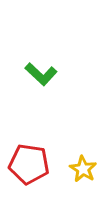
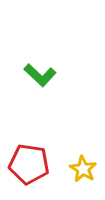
green L-shape: moved 1 px left, 1 px down
